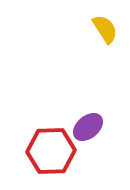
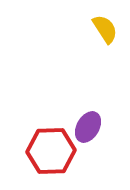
purple ellipse: rotated 20 degrees counterclockwise
